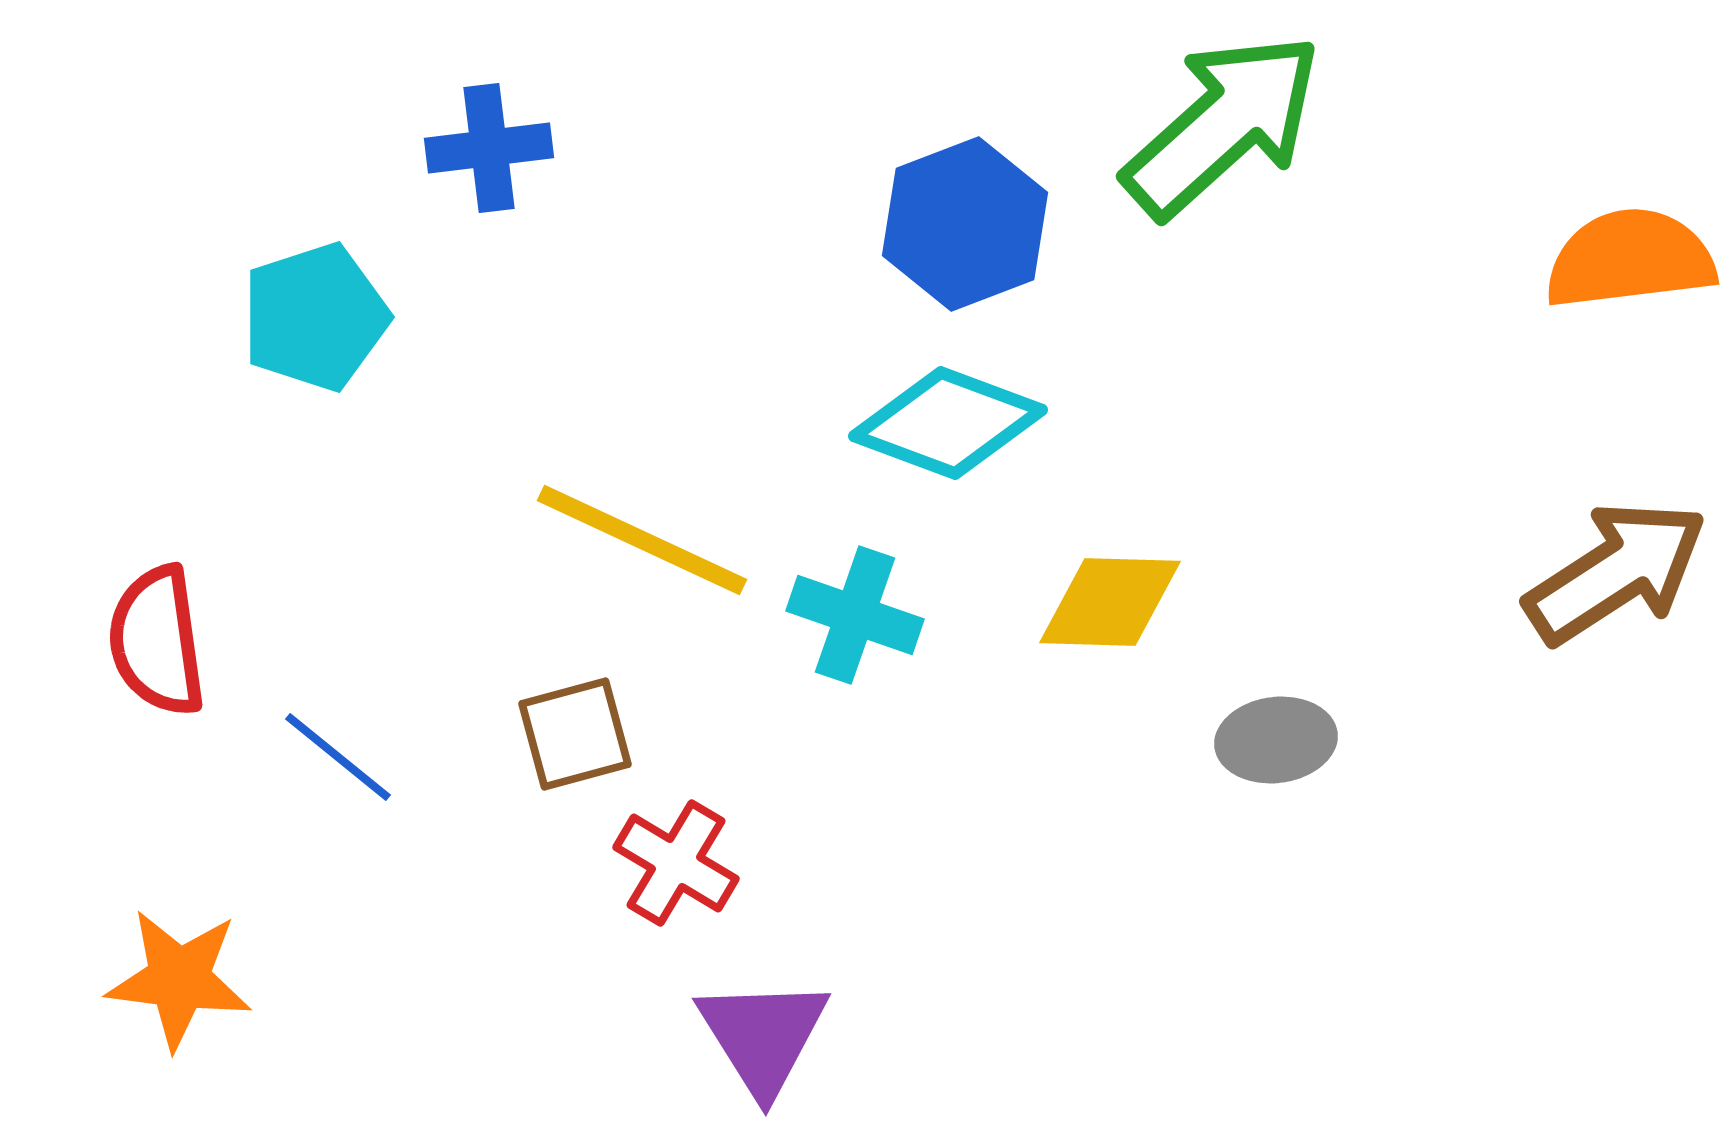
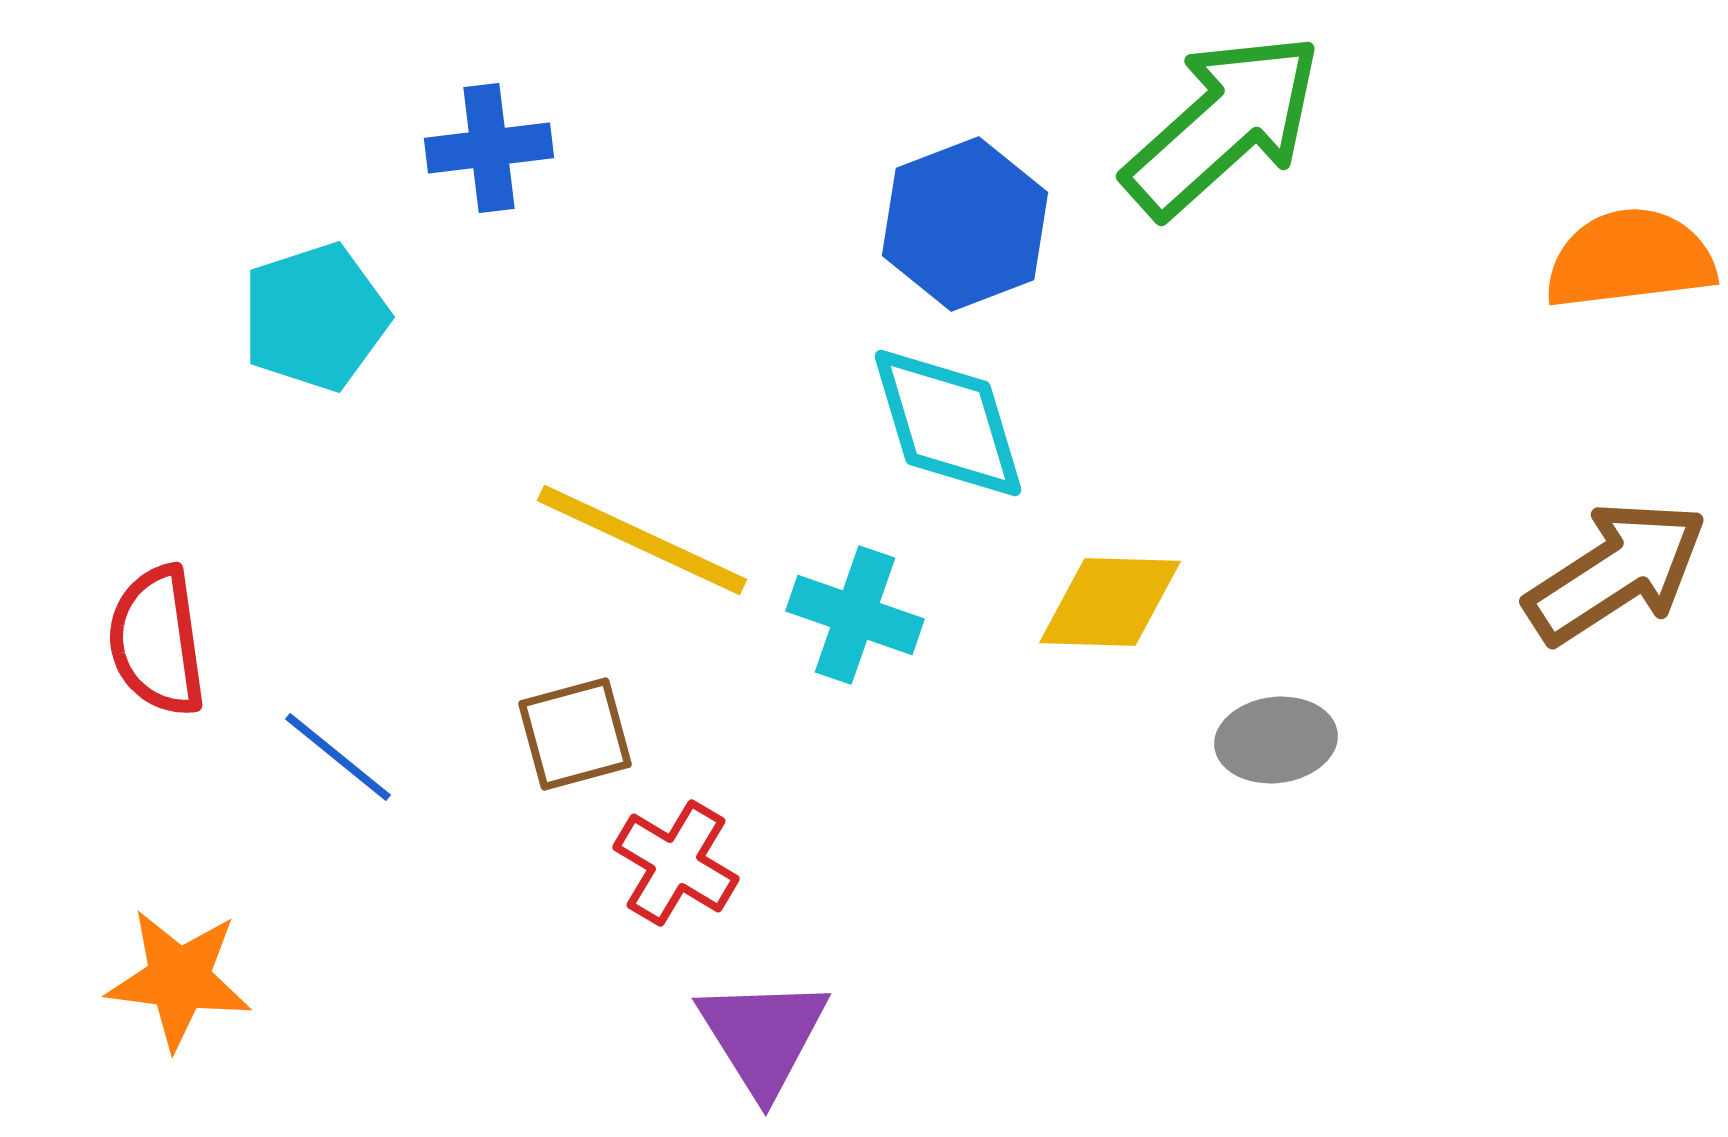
cyan diamond: rotated 53 degrees clockwise
